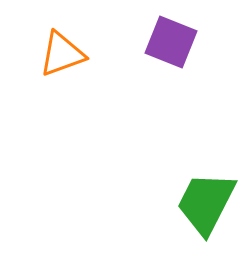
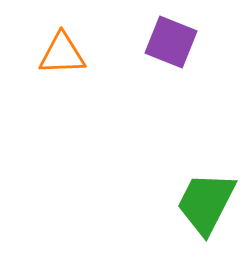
orange triangle: rotated 18 degrees clockwise
